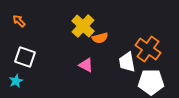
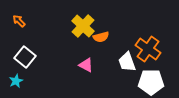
orange semicircle: moved 1 px right, 1 px up
white square: rotated 20 degrees clockwise
white trapezoid: rotated 10 degrees counterclockwise
